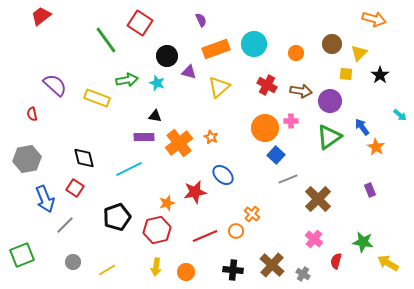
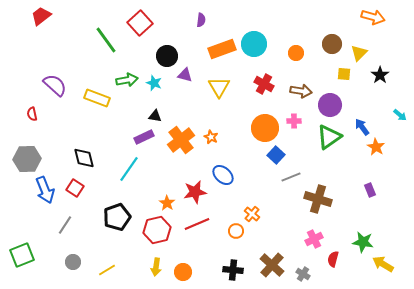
orange arrow at (374, 19): moved 1 px left, 2 px up
purple semicircle at (201, 20): rotated 32 degrees clockwise
red square at (140, 23): rotated 15 degrees clockwise
orange rectangle at (216, 49): moved 6 px right
purple triangle at (189, 72): moved 4 px left, 3 px down
yellow square at (346, 74): moved 2 px left
cyan star at (157, 83): moved 3 px left
red cross at (267, 85): moved 3 px left, 1 px up
yellow triangle at (219, 87): rotated 20 degrees counterclockwise
purple circle at (330, 101): moved 4 px down
pink cross at (291, 121): moved 3 px right
purple rectangle at (144, 137): rotated 24 degrees counterclockwise
orange cross at (179, 143): moved 2 px right, 3 px up
gray hexagon at (27, 159): rotated 8 degrees clockwise
cyan line at (129, 169): rotated 28 degrees counterclockwise
gray line at (288, 179): moved 3 px right, 2 px up
blue arrow at (45, 199): moved 9 px up
brown cross at (318, 199): rotated 28 degrees counterclockwise
orange star at (167, 203): rotated 21 degrees counterclockwise
gray line at (65, 225): rotated 12 degrees counterclockwise
red line at (205, 236): moved 8 px left, 12 px up
pink cross at (314, 239): rotated 24 degrees clockwise
red semicircle at (336, 261): moved 3 px left, 2 px up
yellow arrow at (388, 263): moved 5 px left, 1 px down
orange circle at (186, 272): moved 3 px left
